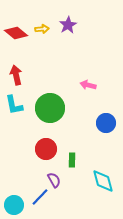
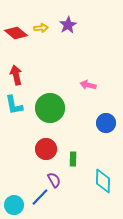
yellow arrow: moved 1 px left, 1 px up
green rectangle: moved 1 px right, 1 px up
cyan diamond: rotated 15 degrees clockwise
